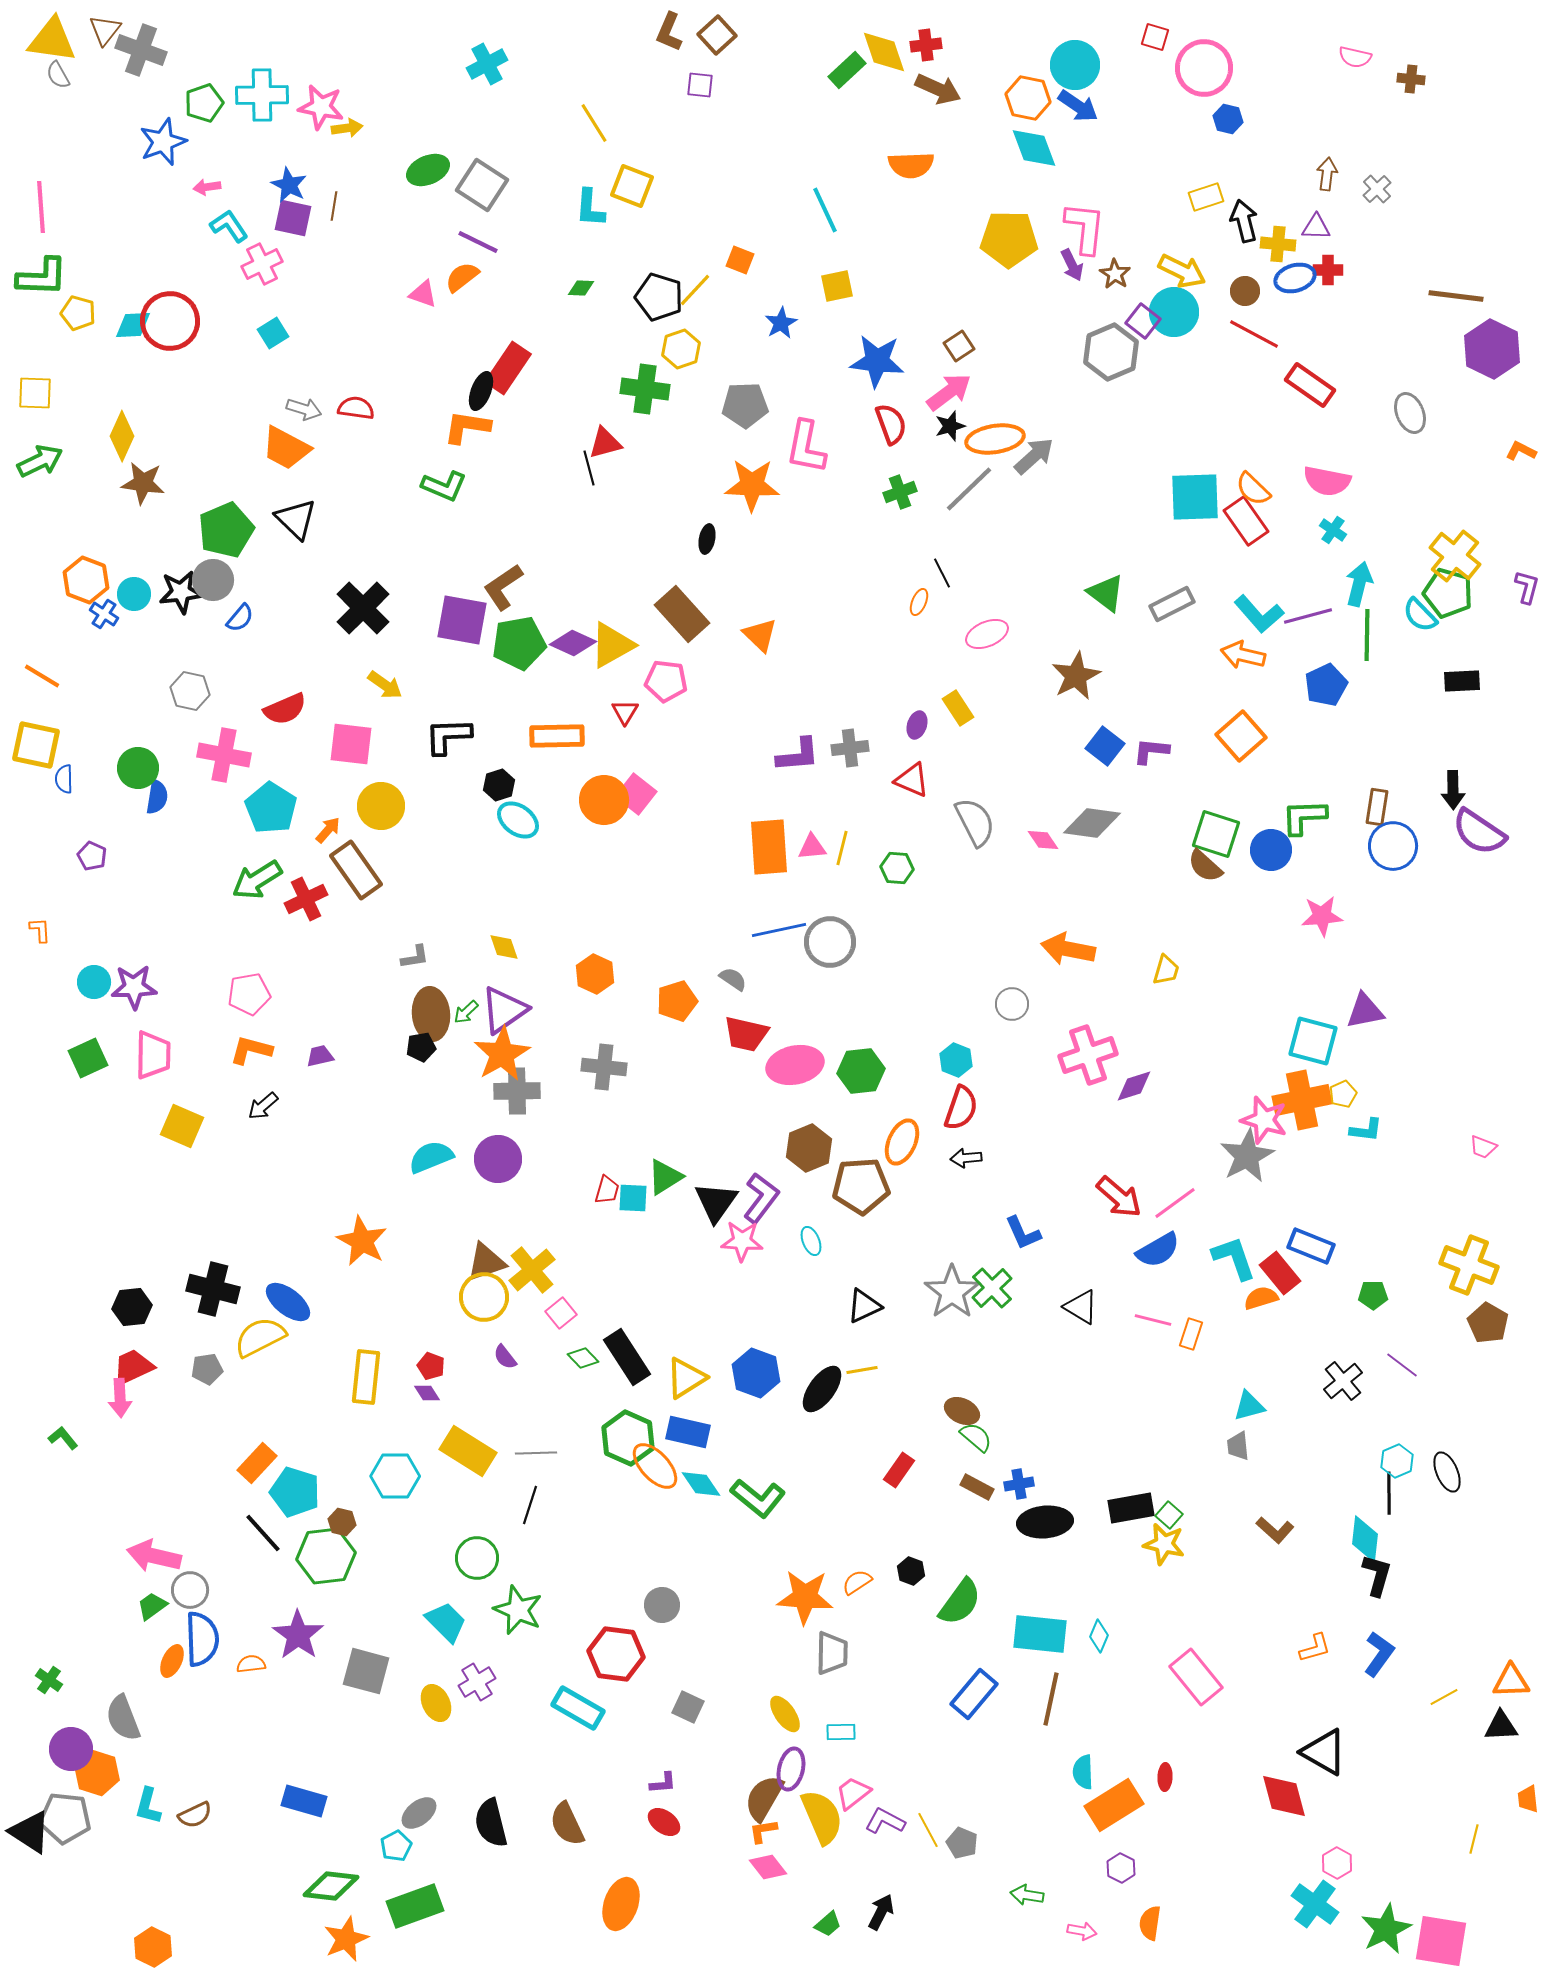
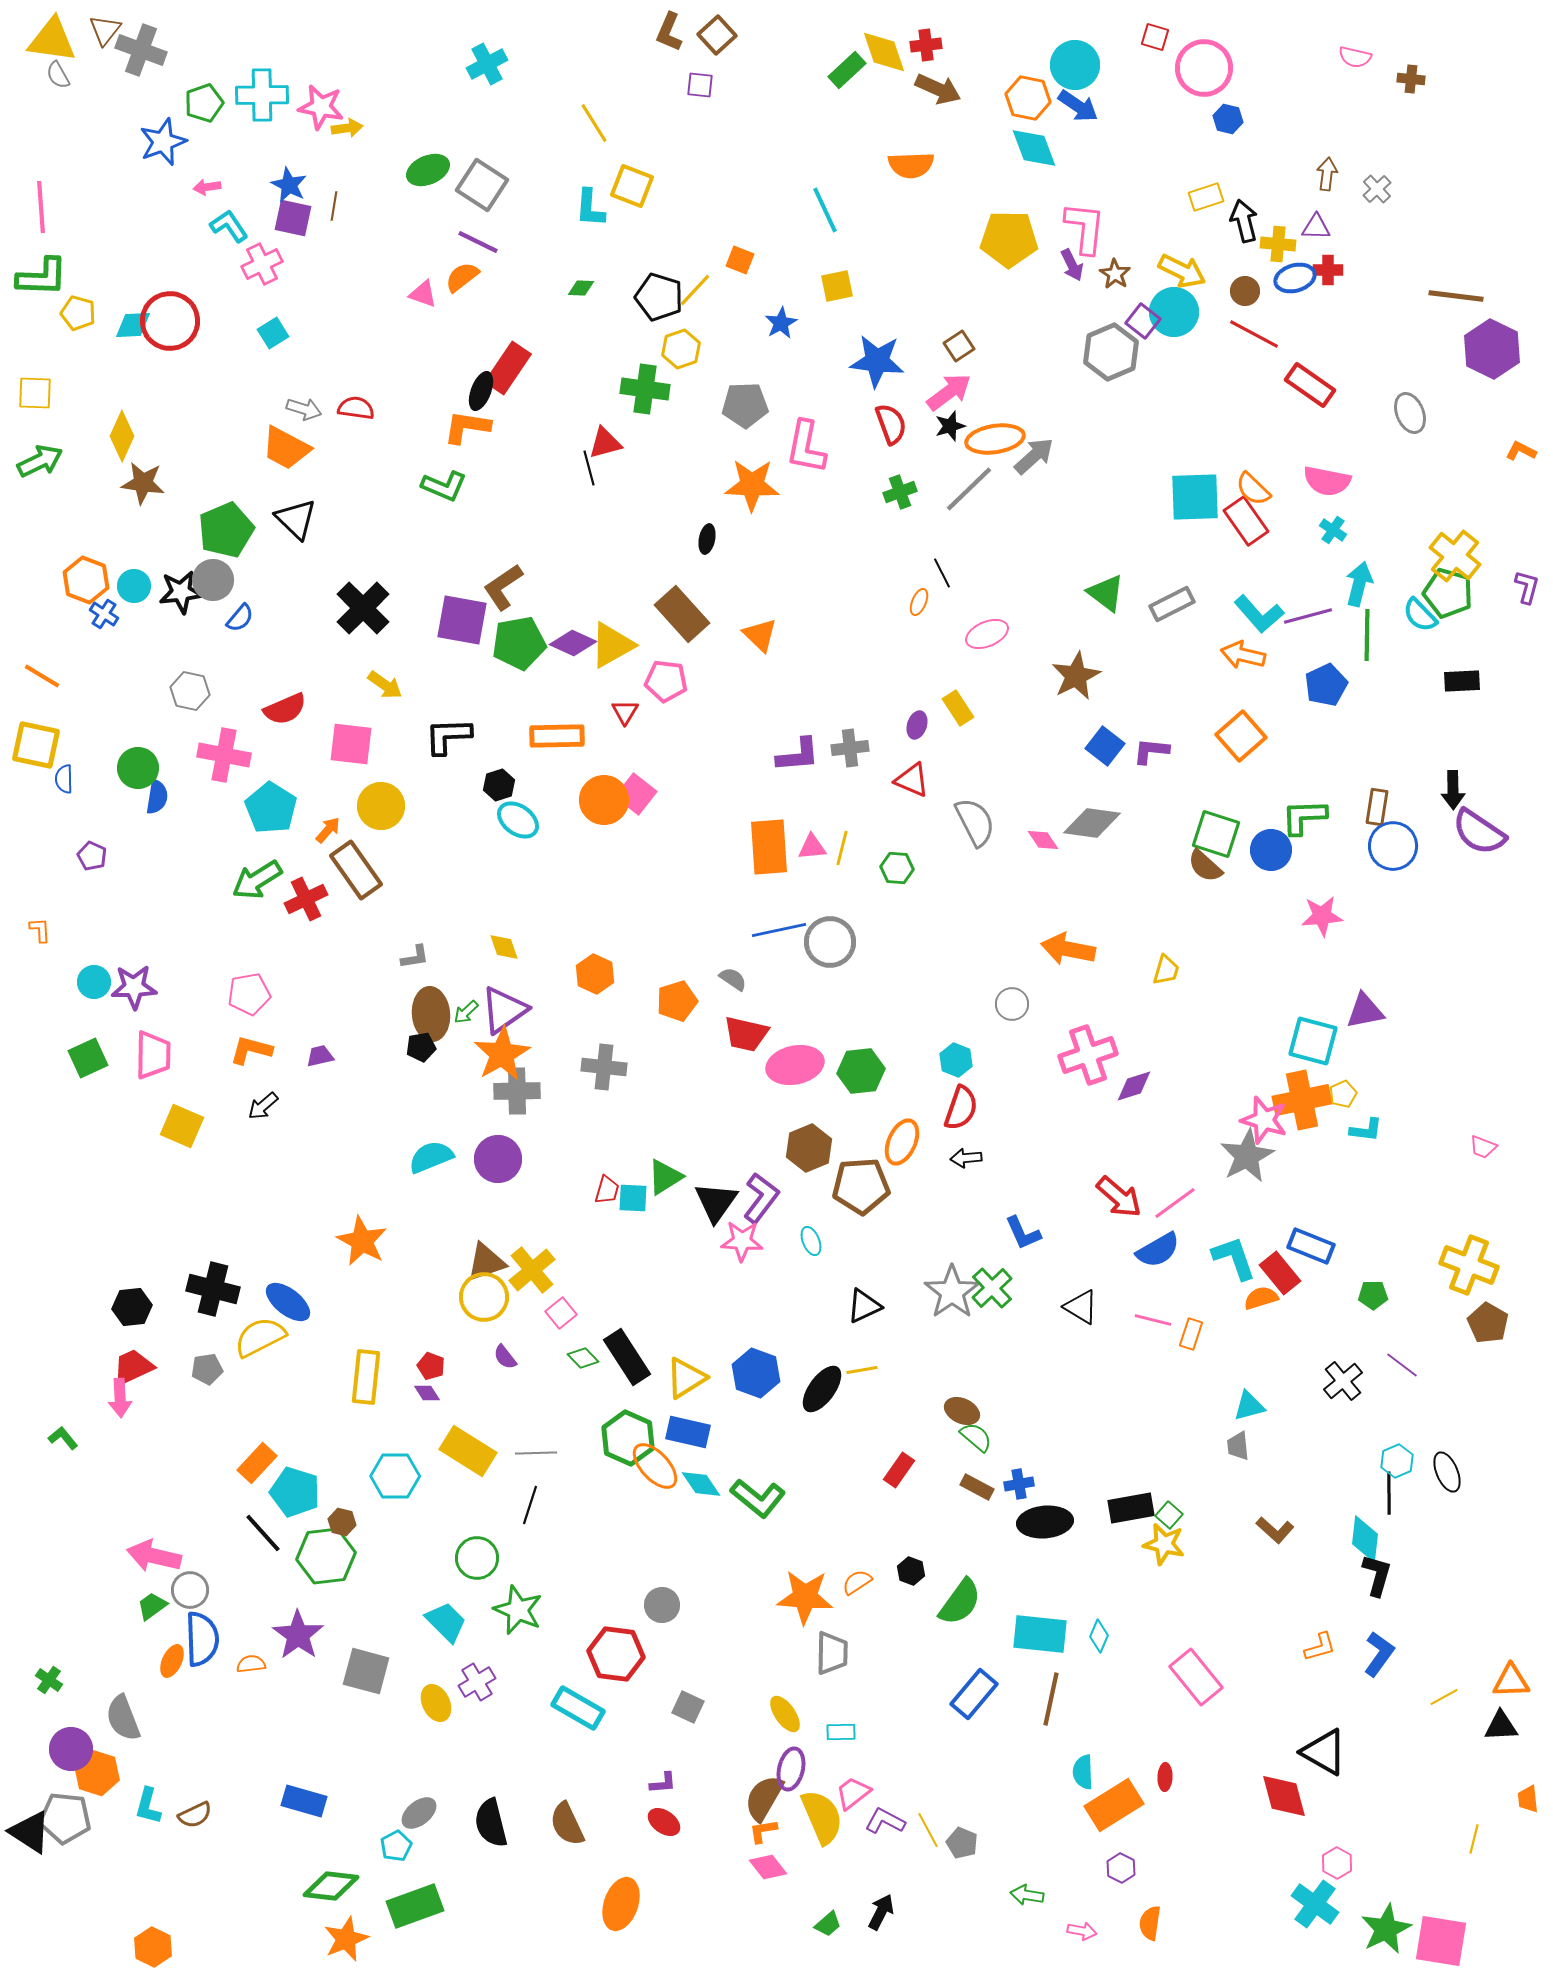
cyan circle at (134, 594): moved 8 px up
orange L-shape at (1315, 1648): moved 5 px right, 1 px up
